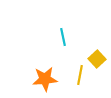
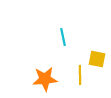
yellow square: rotated 36 degrees counterclockwise
yellow line: rotated 12 degrees counterclockwise
